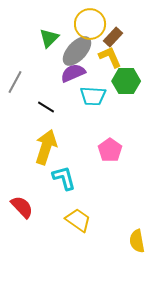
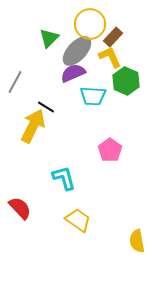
green hexagon: rotated 24 degrees clockwise
yellow arrow: moved 13 px left, 21 px up; rotated 8 degrees clockwise
red semicircle: moved 2 px left, 1 px down
